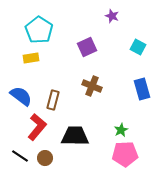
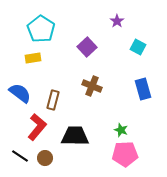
purple star: moved 5 px right, 5 px down; rotated 16 degrees clockwise
cyan pentagon: moved 2 px right, 1 px up
purple square: rotated 18 degrees counterclockwise
yellow rectangle: moved 2 px right
blue rectangle: moved 1 px right
blue semicircle: moved 1 px left, 3 px up
green star: rotated 24 degrees counterclockwise
